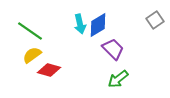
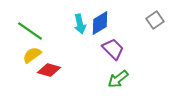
blue diamond: moved 2 px right, 2 px up
